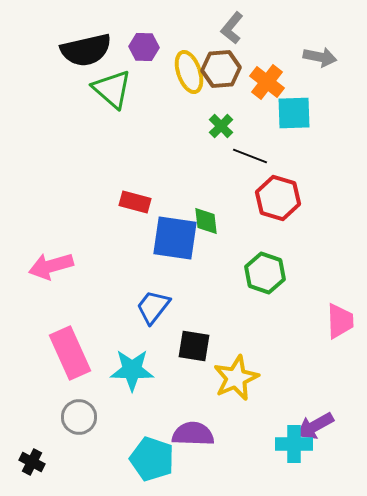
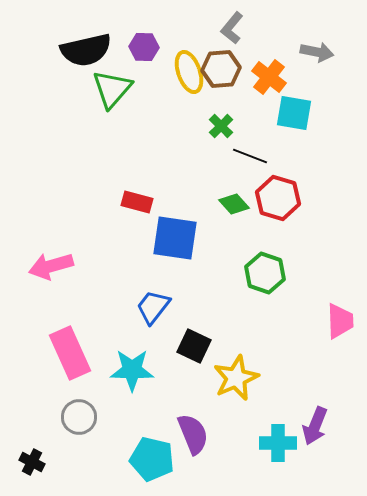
gray arrow: moved 3 px left, 5 px up
orange cross: moved 2 px right, 5 px up
green triangle: rotated 30 degrees clockwise
cyan square: rotated 12 degrees clockwise
red rectangle: moved 2 px right
green diamond: moved 28 px right, 17 px up; rotated 36 degrees counterclockwise
black square: rotated 16 degrees clockwise
purple arrow: rotated 39 degrees counterclockwise
purple semicircle: rotated 66 degrees clockwise
cyan cross: moved 16 px left, 1 px up
cyan pentagon: rotated 6 degrees counterclockwise
